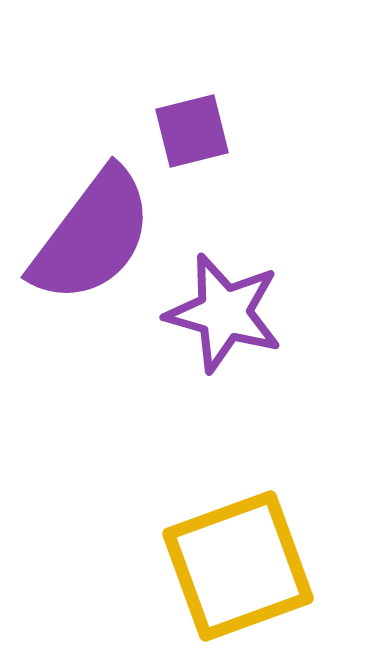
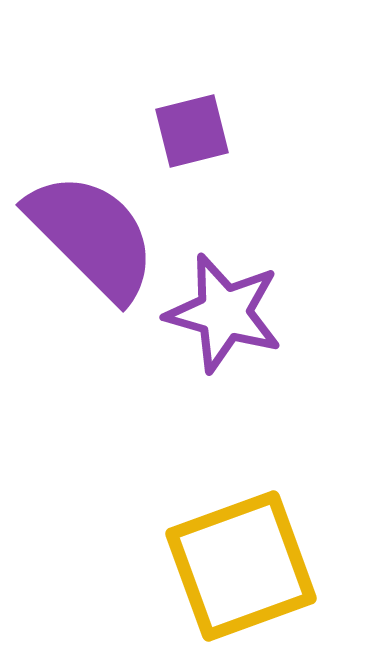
purple semicircle: rotated 82 degrees counterclockwise
yellow square: moved 3 px right
